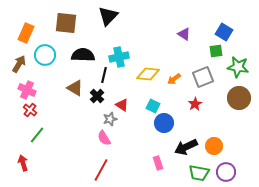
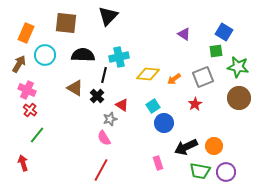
cyan square: rotated 32 degrees clockwise
green trapezoid: moved 1 px right, 2 px up
